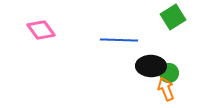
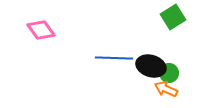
blue line: moved 5 px left, 18 px down
black ellipse: rotated 16 degrees clockwise
orange arrow: rotated 45 degrees counterclockwise
